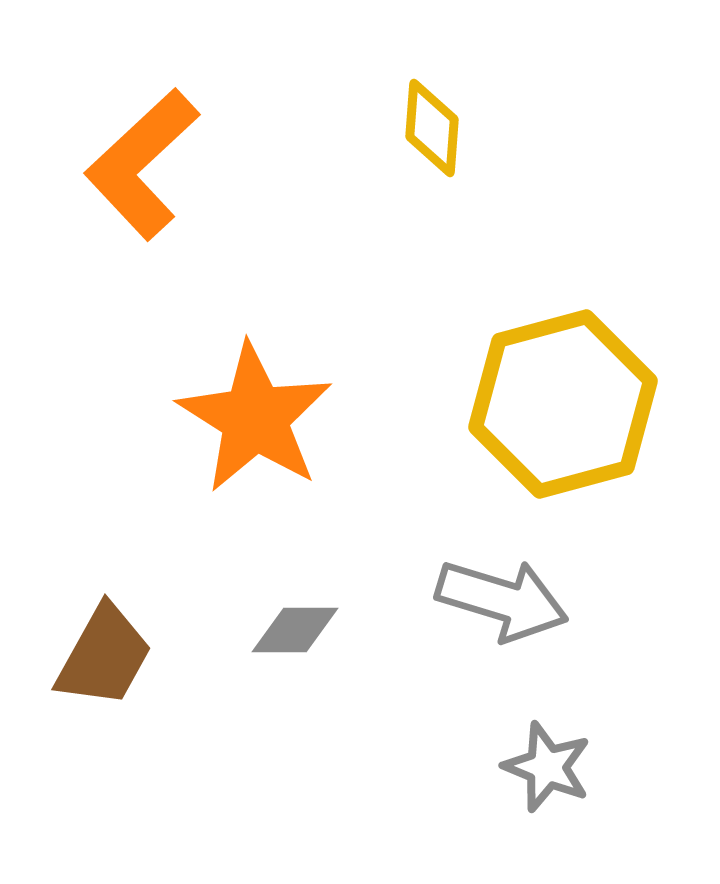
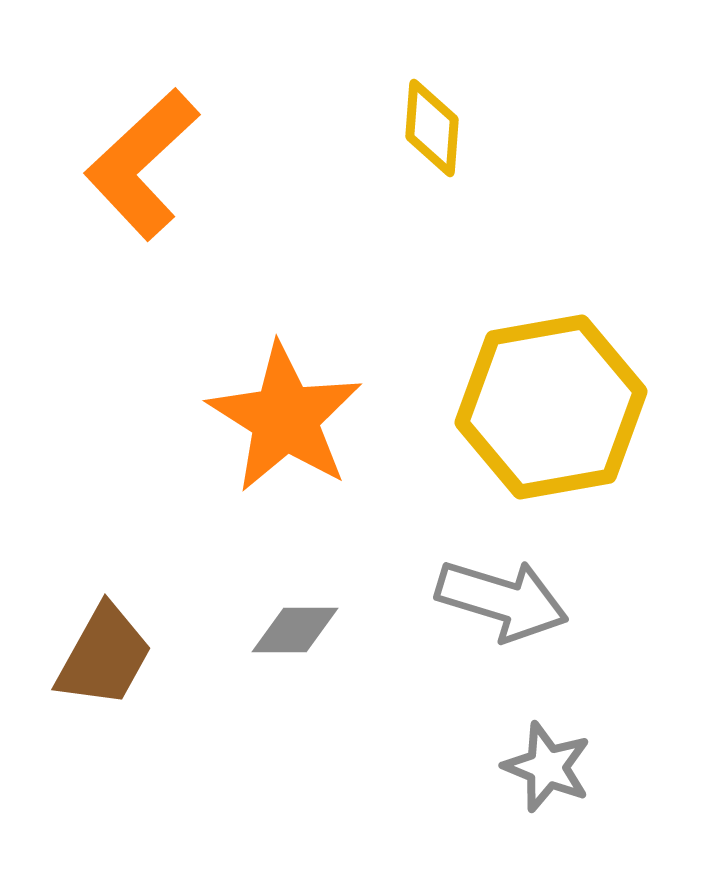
yellow hexagon: moved 12 px left, 3 px down; rotated 5 degrees clockwise
orange star: moved 30 px right
